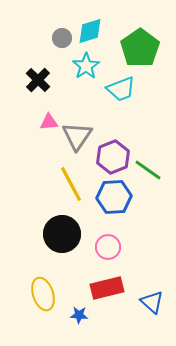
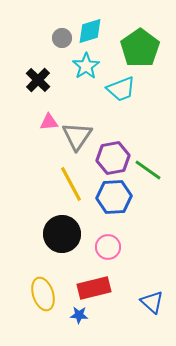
purple hexagon: moved 1 px down; rotated 12 degrees clockwise
red rectangle: moved 13 px left
